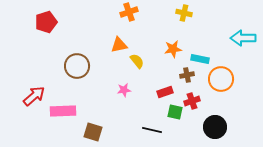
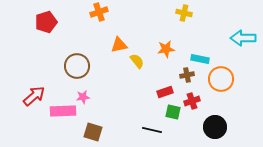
orange cross: moved 30 px left
orange star: moved 7 px left
pink star: moved 41 px left, 7 px down
green square: moved 2 px left
